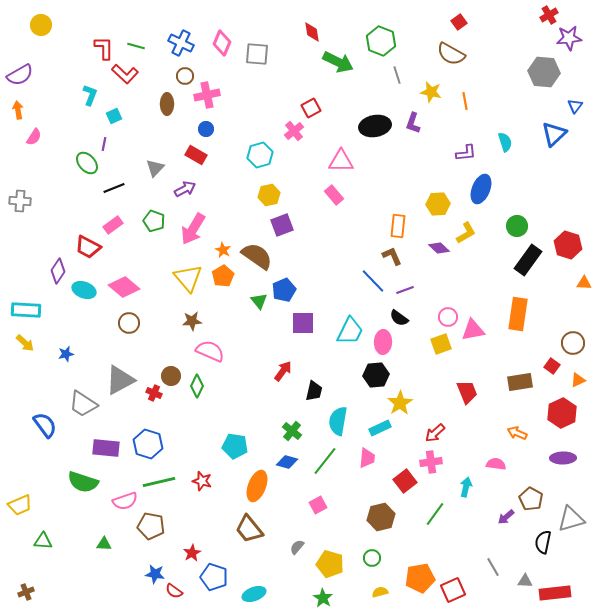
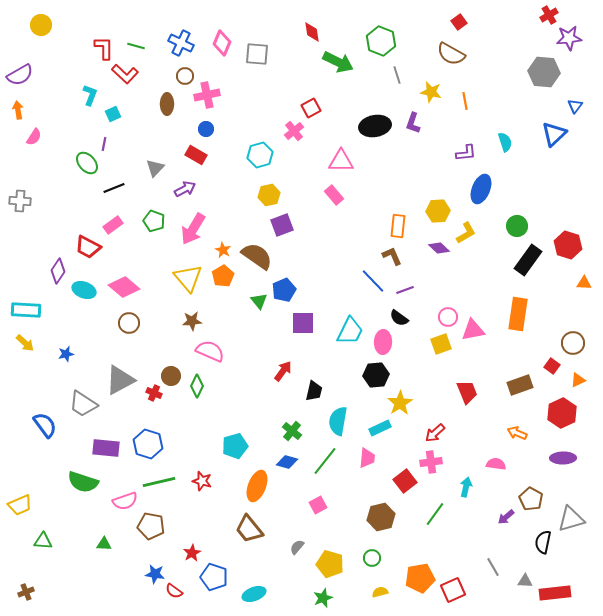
cyan square at (114, 116): moved 1 px left, 2 px up
yellow hexagon at (438, 204): moved 7 px down
brown rectangle at (520, 382): moved 3 px down; rotated 10 degrees counterclockwise
cyan pentagon at (235, 446): rotated 25 degrees counterclockwise
green star at (323, 598): rotated 18 degrees clockwise
